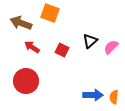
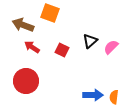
brown arrow: moved 2 px right, 2 px down
